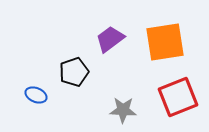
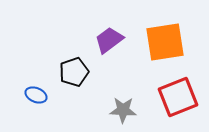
purple trapezoid: moved 1 px left, 1 px down
